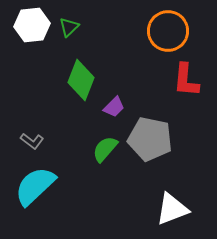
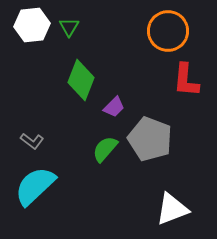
green triangle: rotated 15 degrees counterclockwise
gray pentagon: rotated 9 degrees clockwise
